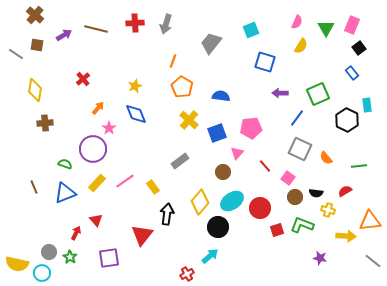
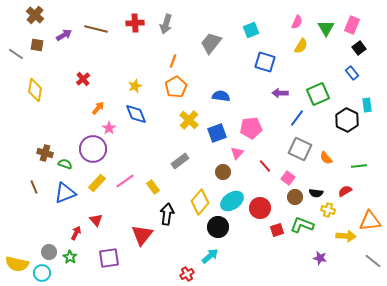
orange pentagon at (182, 87): moved 6 px left; rotated 10 degrees clockwise
brown cross at (45, 123): moved 30 px down; rotated 21 degrees clockwise
